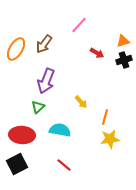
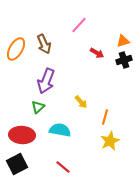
brown arrow: rotated 60 degrees counterclockwise
yellow star: moved 2 px down; rotated 18 degrees counterclockwise
red line: moved 1 px left, 2 px down
